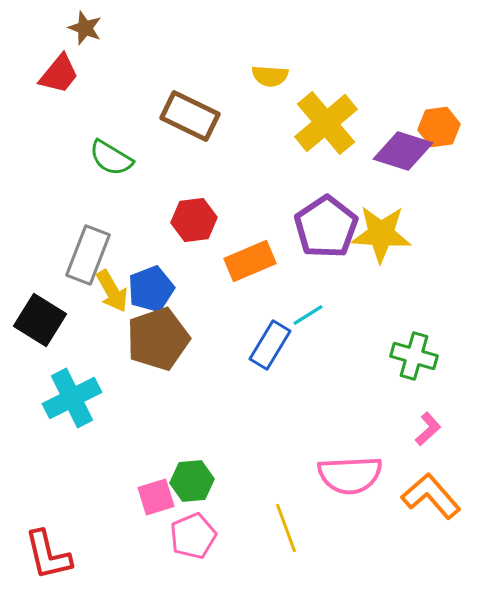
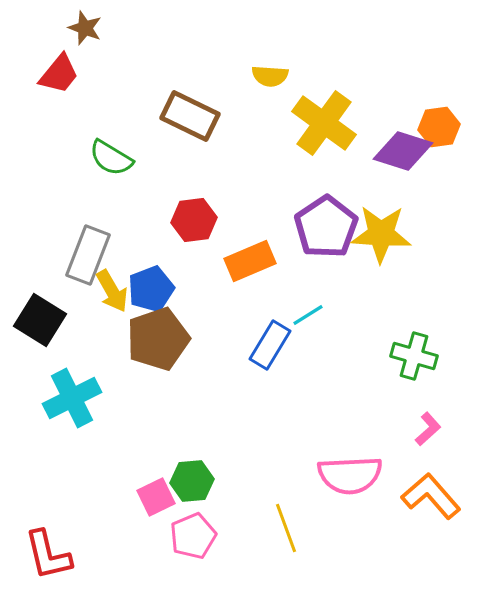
yellow cross: moved 2 px left; rotated 14 degrees counterclockwise
pink square: rotated 9 degrees counterclockwise
